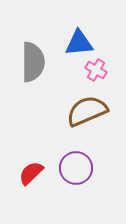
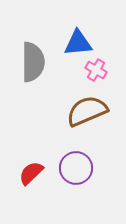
blue triangle: moved 1 px left
